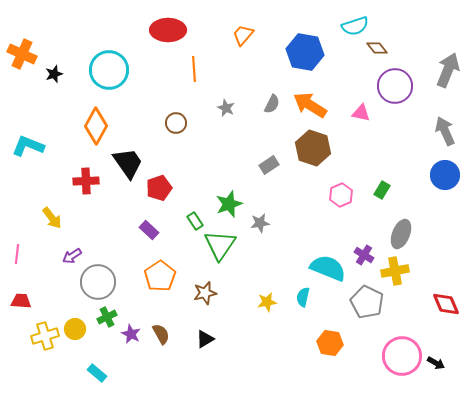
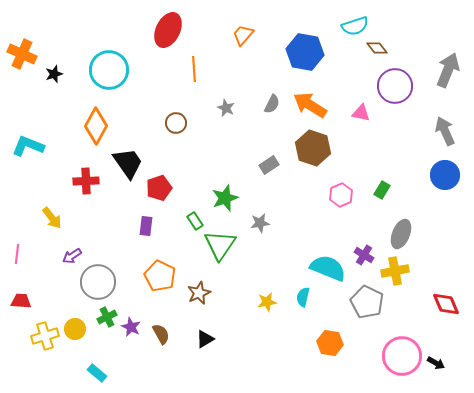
red ellipse at (168, 30): rotated 64 degrees counterclockwise
green star at (229, 204): moved 4 px left, 6 px up
purple rectangle at (149, 230): moved 3 px left, 4 px up; rotated 54 degrees clockwise
orange pentagon at (160, 276): rotated 12 degrees counterclockwise
brown star at (205, 293): moved 6 px left; rotated 10 degrees counterclockwise
purple star at (131, 334): moved 7 px up
